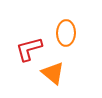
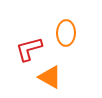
orange triangle: moved 3 px left, 4 px down; rotated 10 degrees counterclockwise
